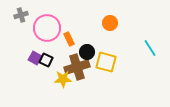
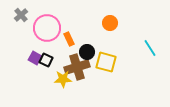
gray cross: rotated 24 degrees counterclockwise
